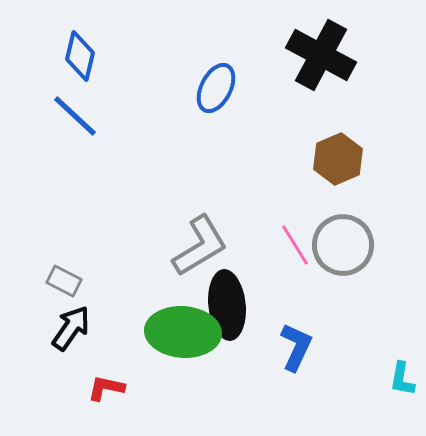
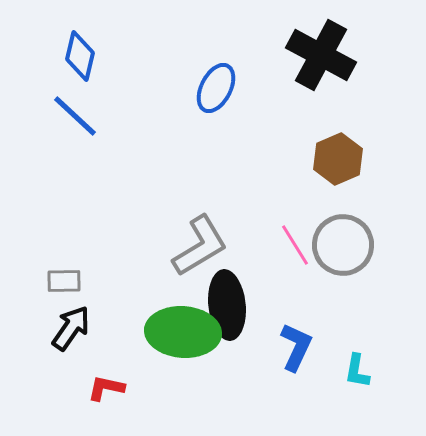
gray rectangle: rotated 28 degrees counterclockwise
cyan L-shape: moved 45 px left, 8 px up
